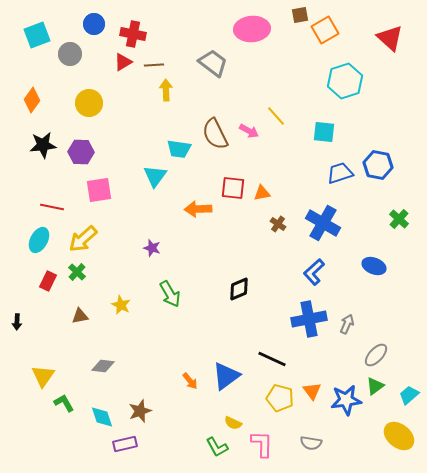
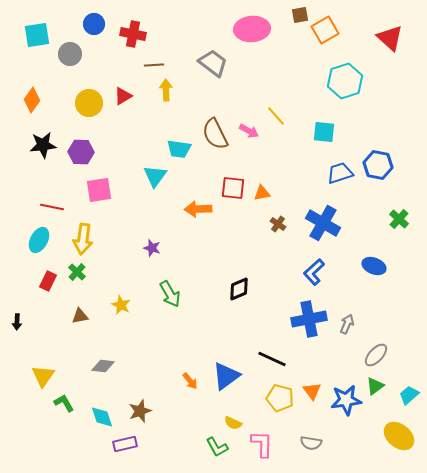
cyan square at (37, 35): rotated 12 degrees clockwise
red triangle at (123, 62): moved 34 px down
yellow arrow at (83, 239): rotated 40 degrees counterclockwise
